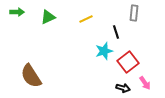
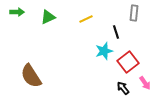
black arrow: rotated 144 degrees counterclockwise
